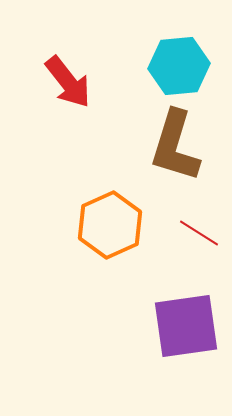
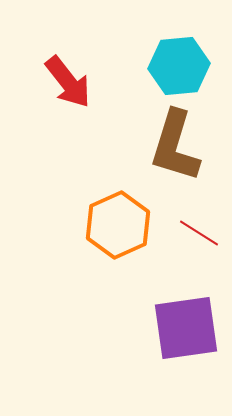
orange hexagon: moved 8 px right
purple square: moved 2 px down
